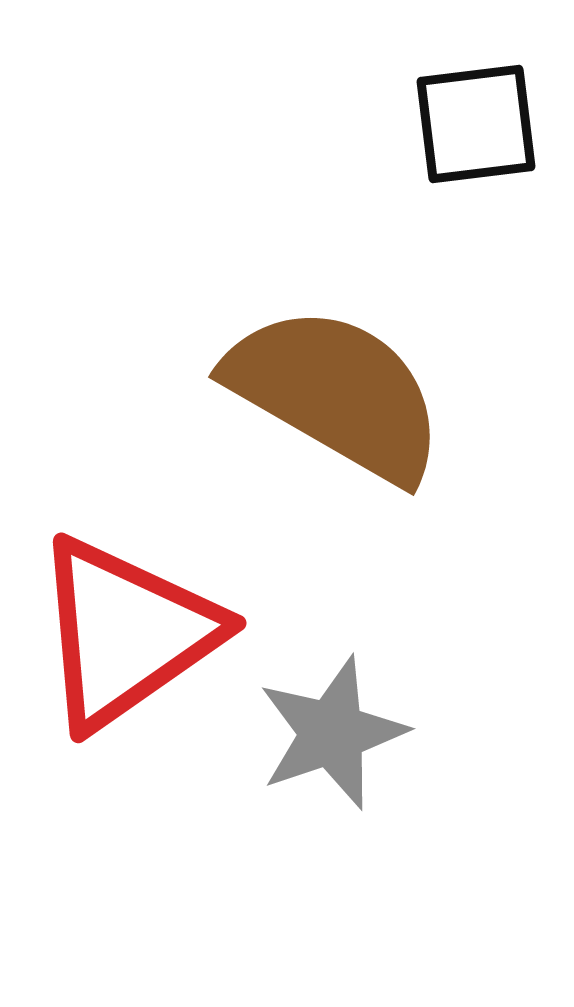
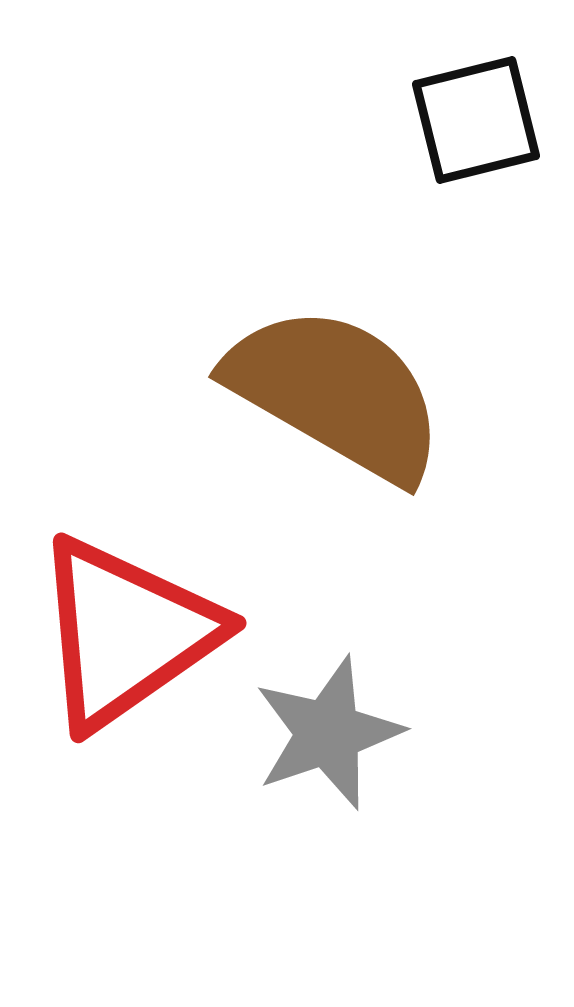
black square: moved 4 px up; rotated 7 degrees counterclockwise
gray star: moved 4 px left
